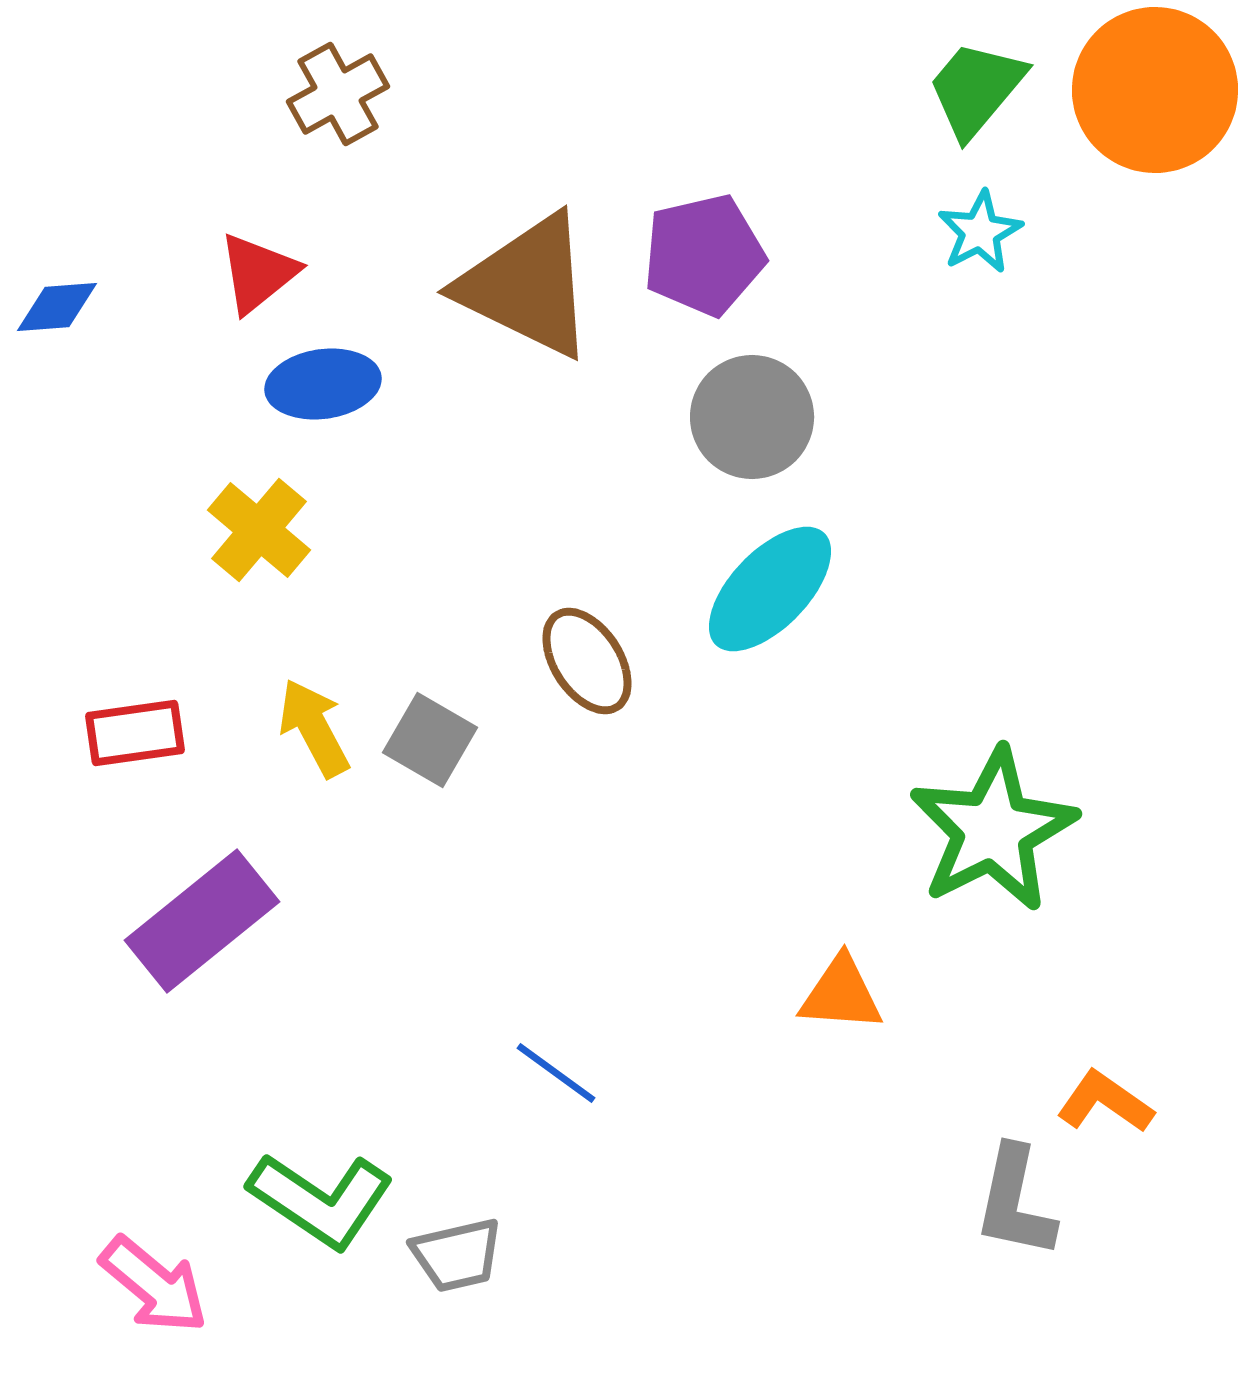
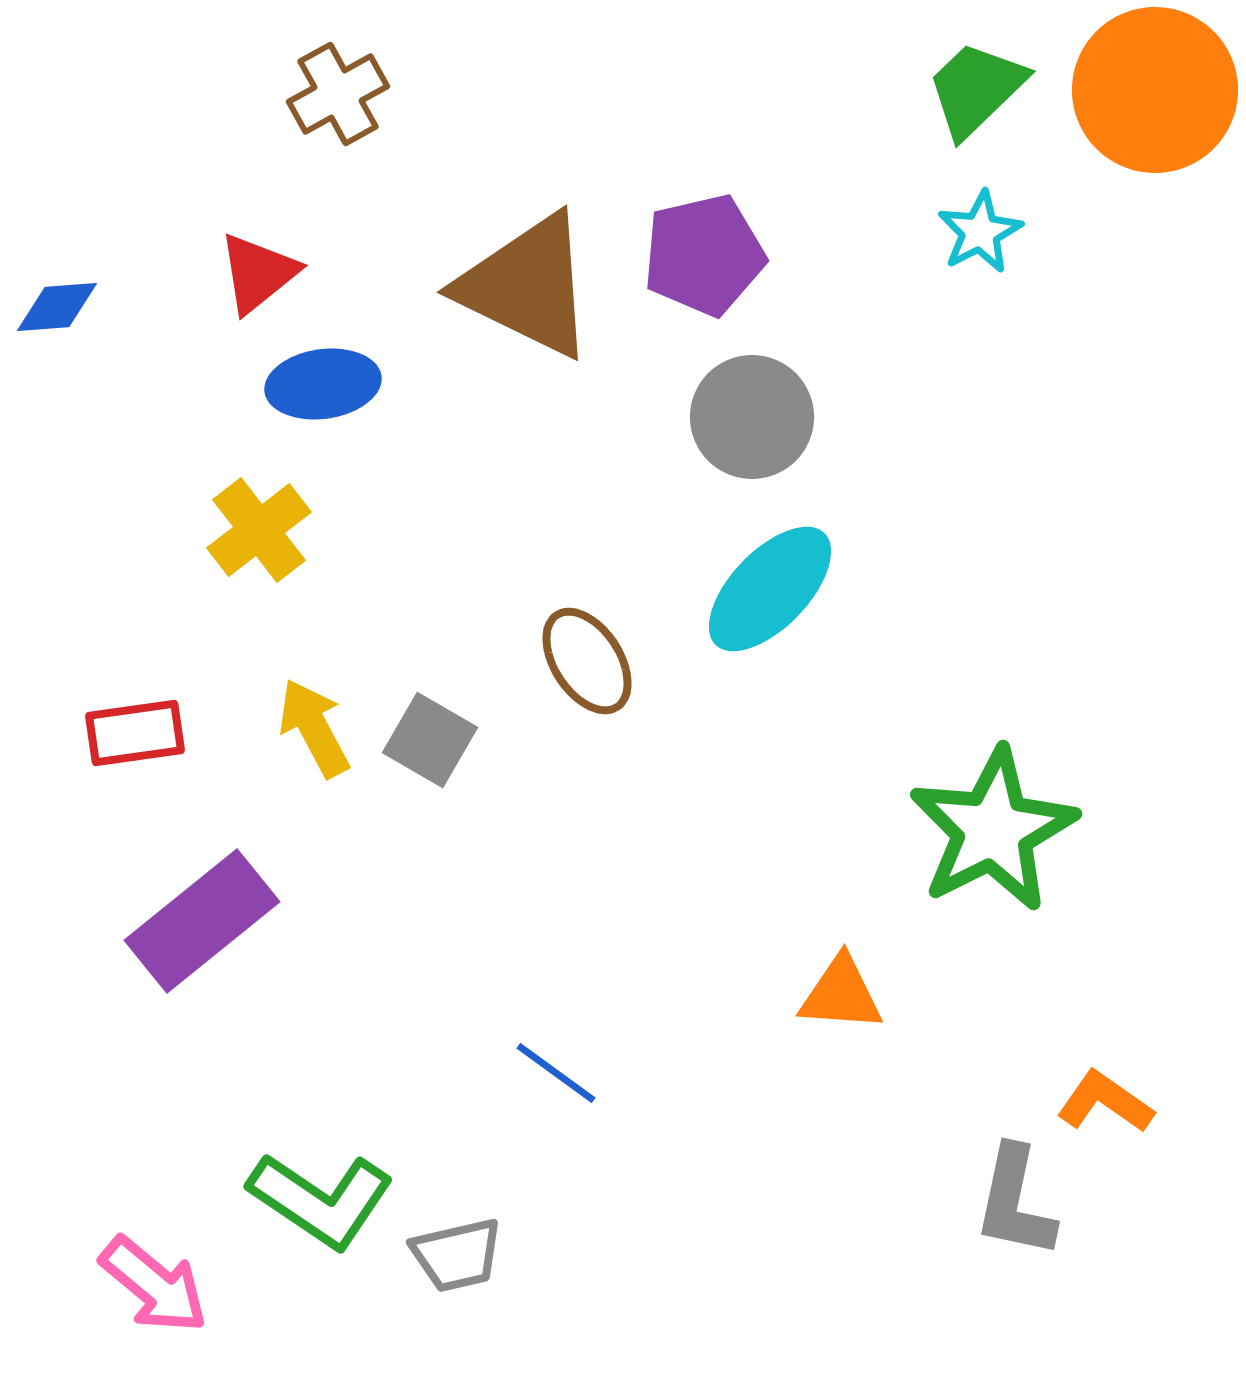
green trapezoid: rotated 6 degrees clockwise
yellow cross: rotated 12 degrees clockwise
